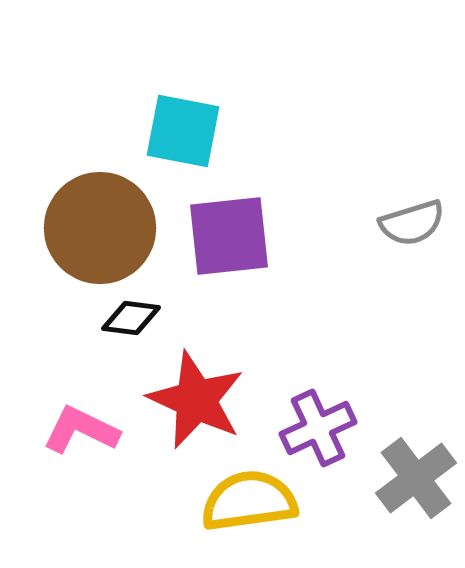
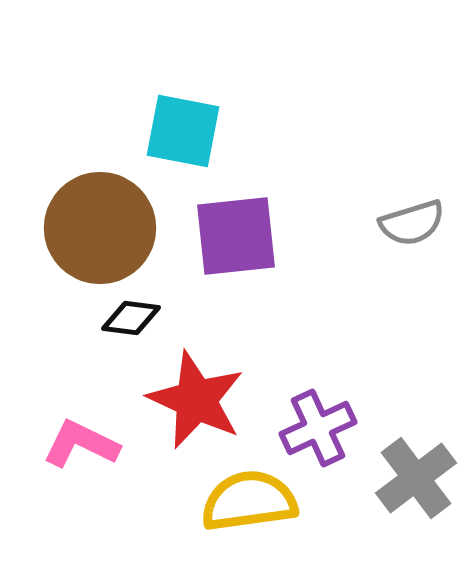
purple square: moved 7 px right
pink L-shape: moved 14 px down
